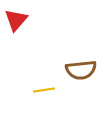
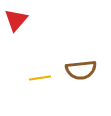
yellow line: moved 4 px left, 12 px up
